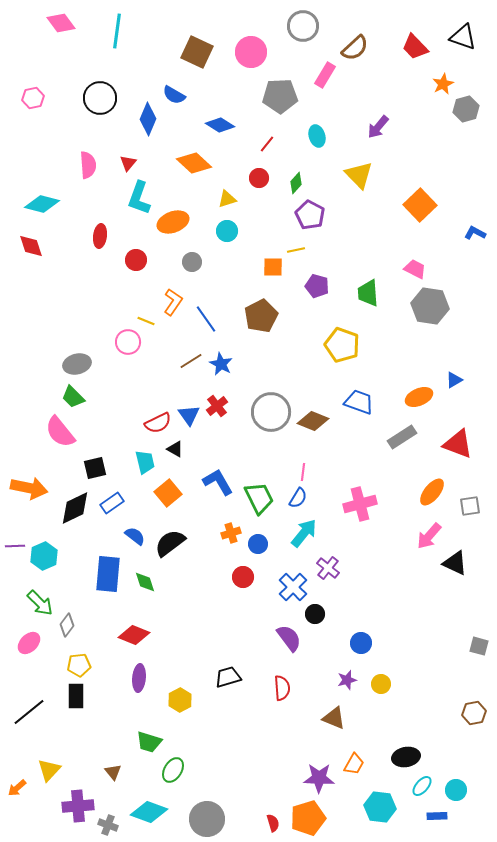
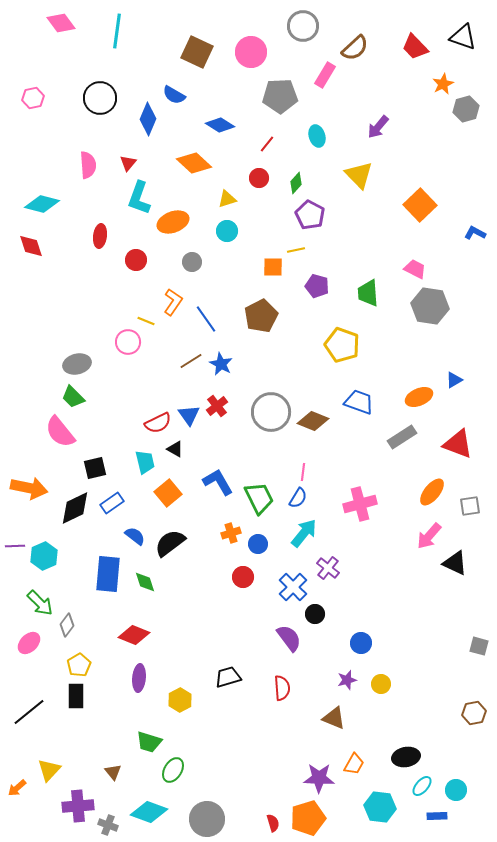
yellow pentagon at (79, 665): rotated 25 degrees counterclockwise
